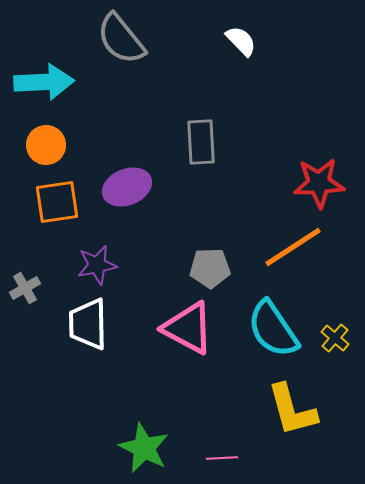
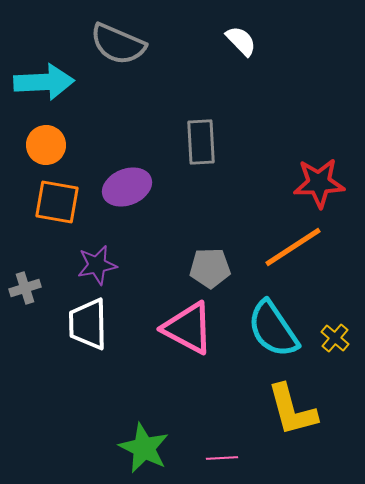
gray semicircle: moved 3 px left, 5 px down; rotated 28 degrees counterclockwise
orange square: rotated 18 degrees clockwise
gray cross: rotated 12 degrees clockwise
